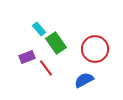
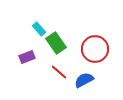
red line: moved 13 px right, 4 px down; rotated 12 degrees counterclockwise
